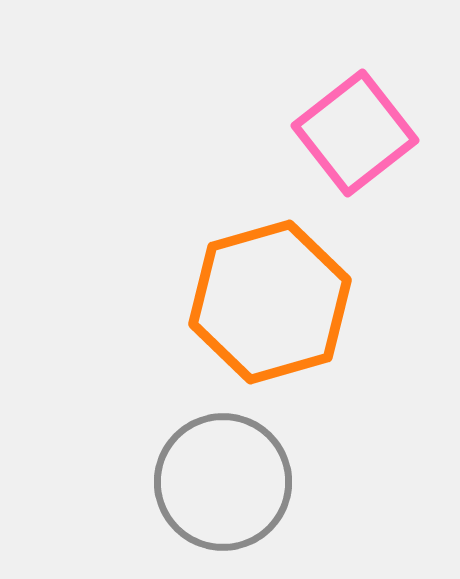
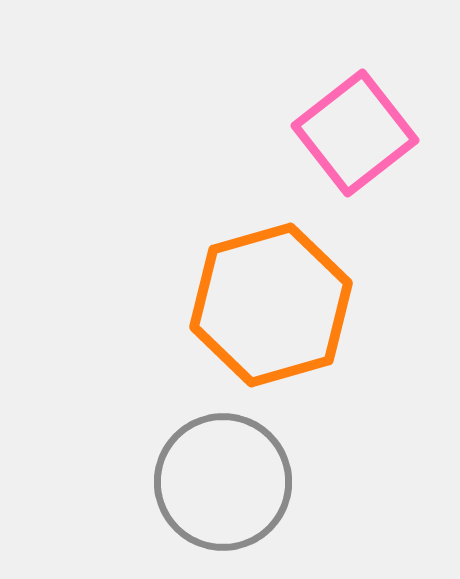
orange hexagon: moved 1 px right, 3 px down
